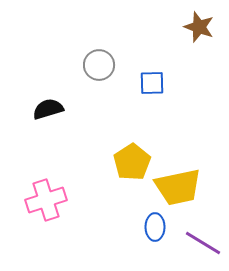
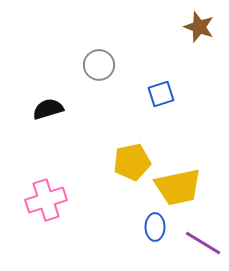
blue square: moved 9 px right, 11 px down; rotated 16 degrees counterclockwise
yellow pentagon: rotated 21 degrees clockwise
